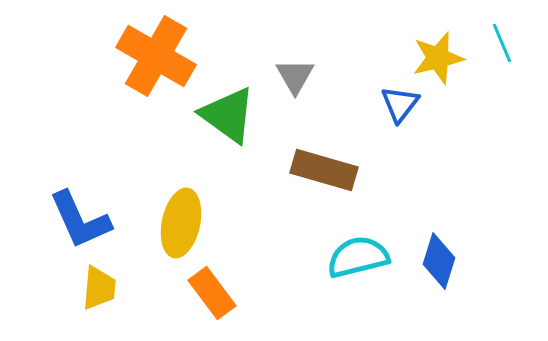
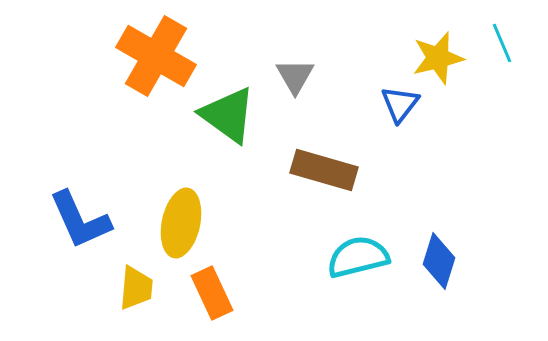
yellow trapezoid: moved 37 px right
orange rectangle: rotated 12 degrees clockwise
